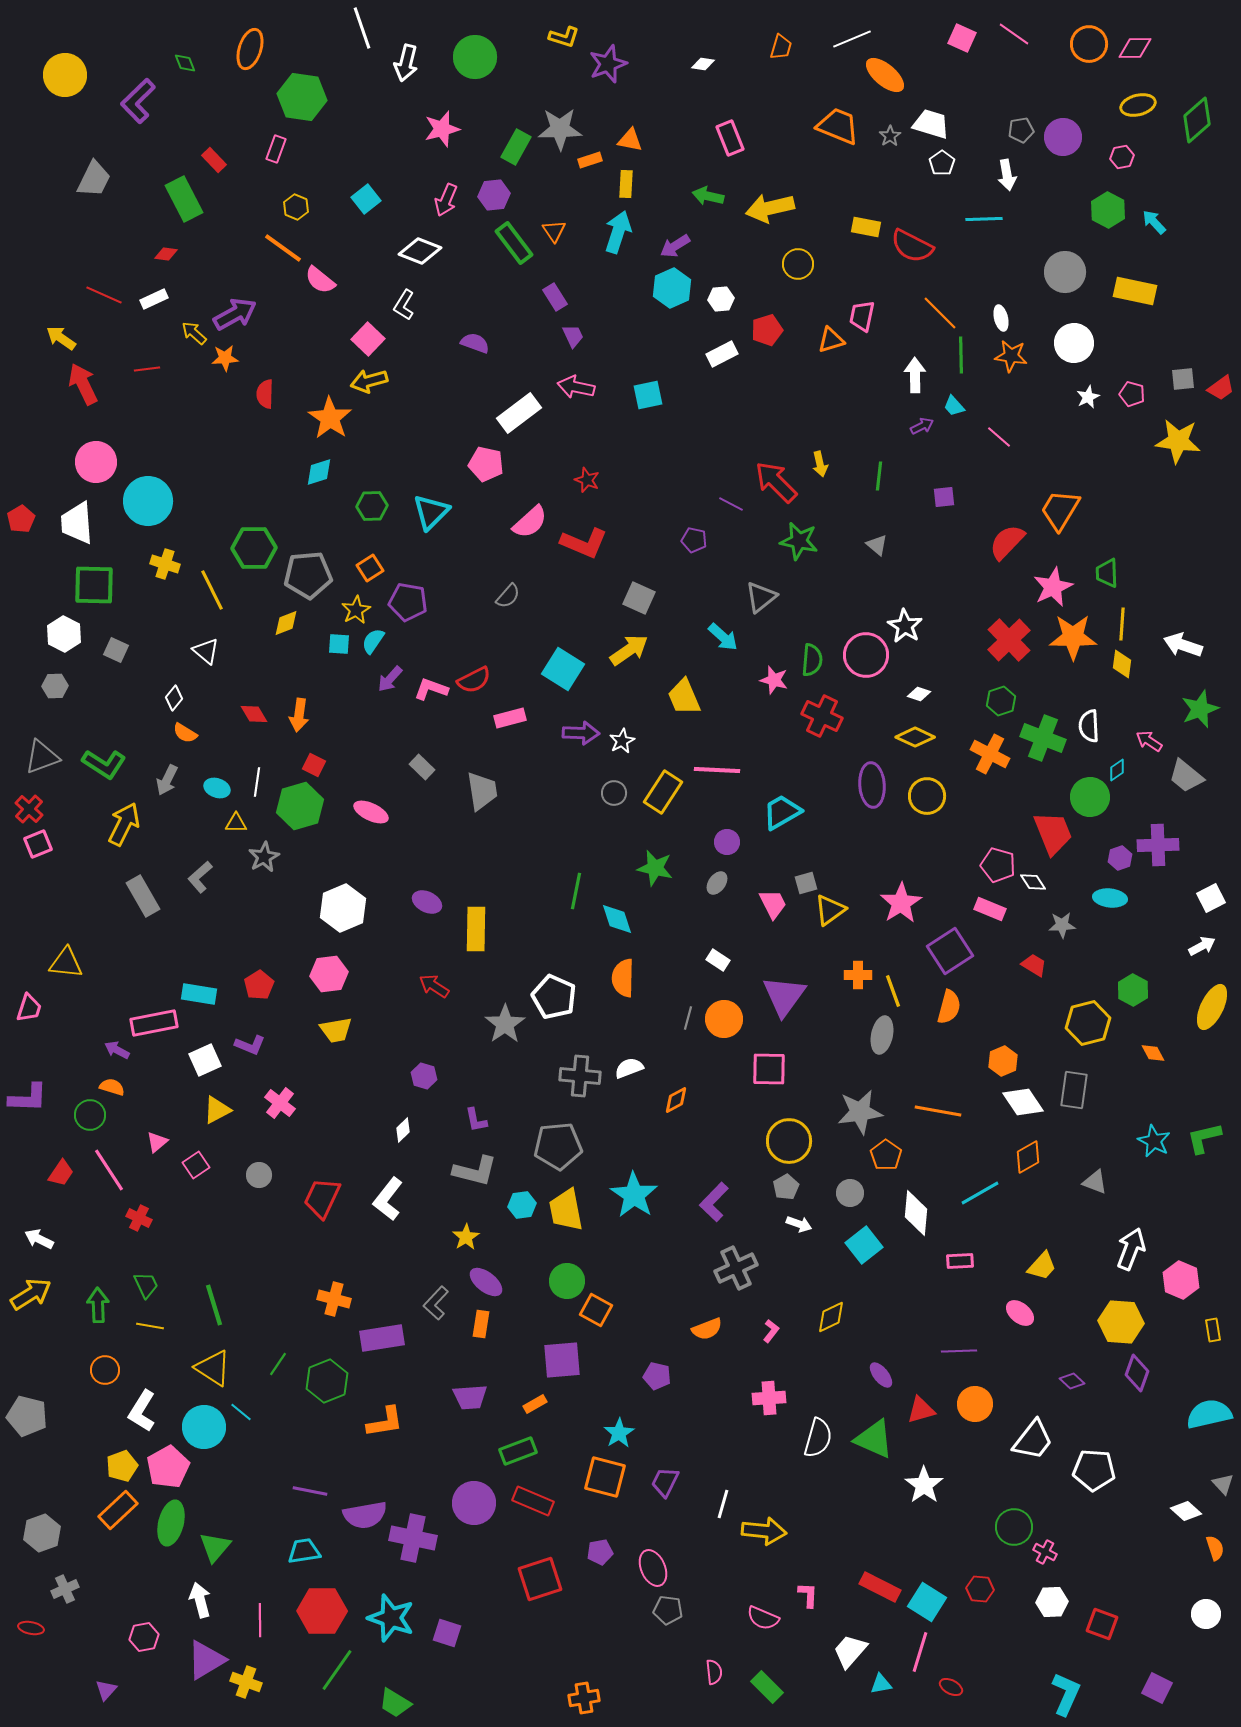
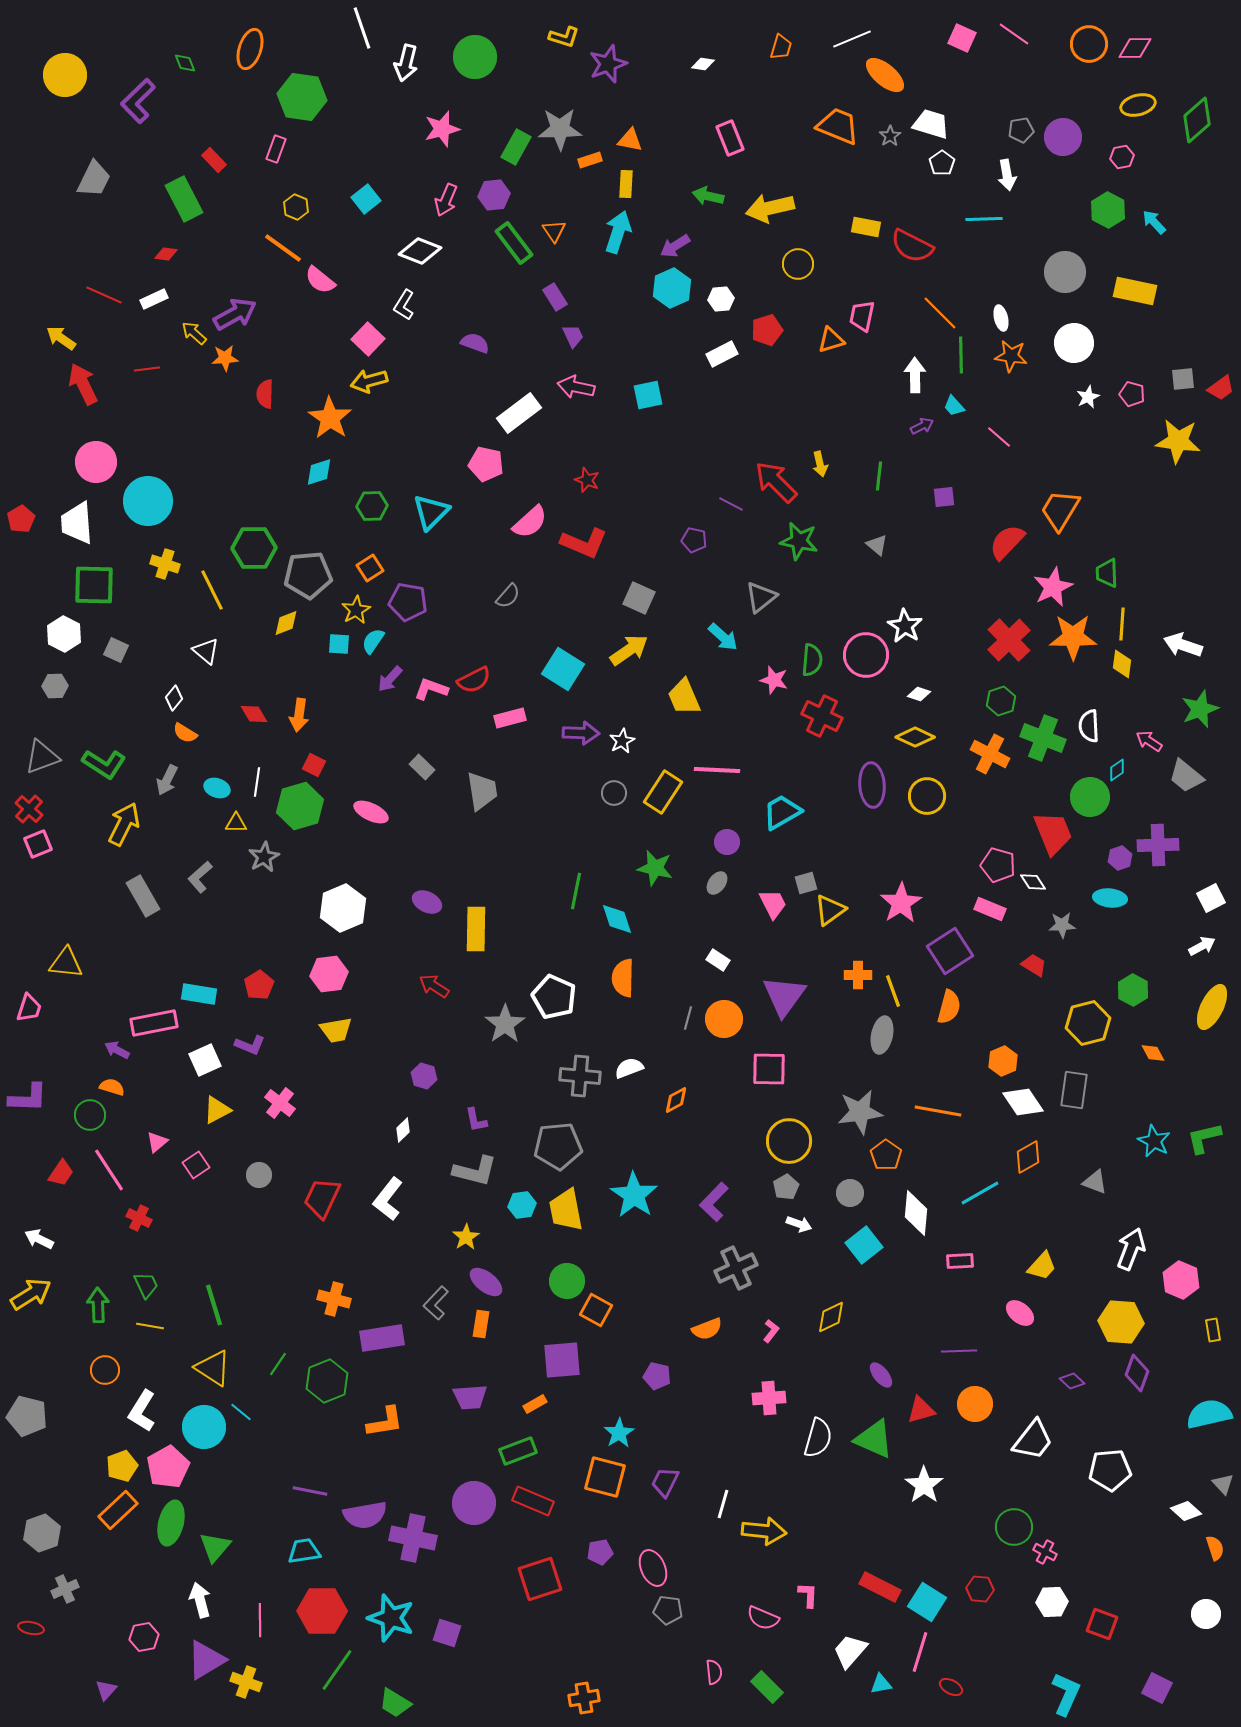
white pentagon at (1094, 1470): moved 16 px right; rotated 9 degrees counterclockwise
